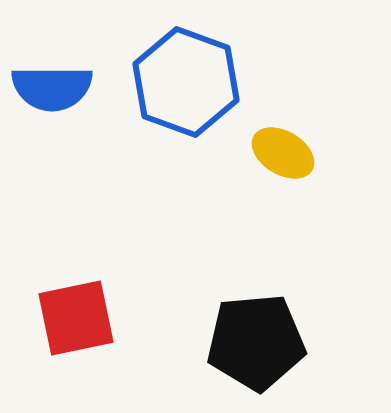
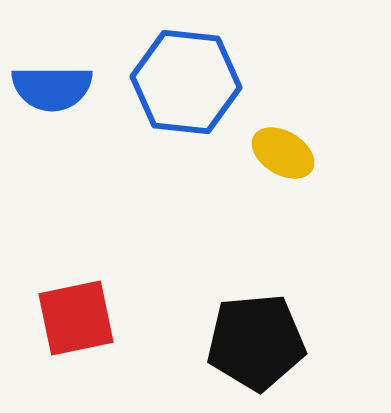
blue hexagon: rotated 14 degrees counterclockwise
